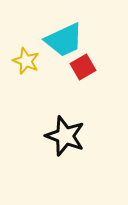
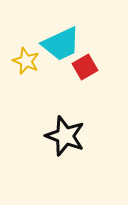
cyan trapezoid: moved 3 px left, 4 px down
red square: moved 2 px right
